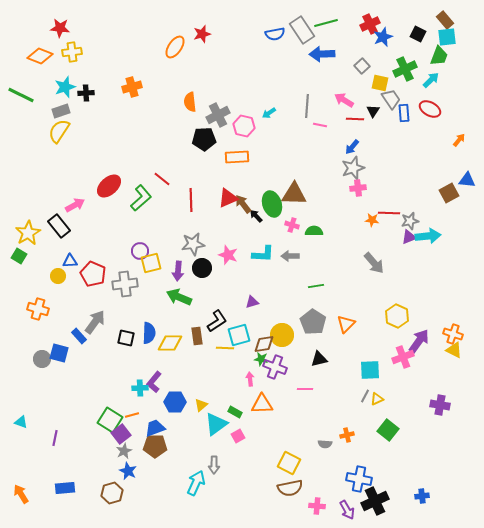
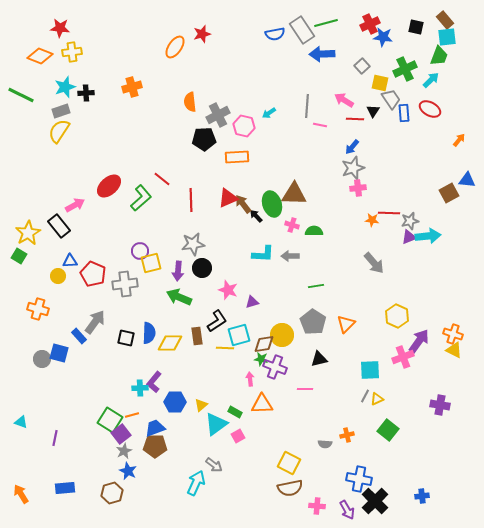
black square at (418, 34): moved 2 px left, 7 px up; rotated 14 degrees counterclockwise
blue star at (383, 37): rotated 30 degrees clockwise
pink star at (228, 255): moved 35 px down
gray arrow at (214, 465): rotated 54 degrees counterclockwise
black cross at (375, 501): rotated 20 degrees counterclockwise
